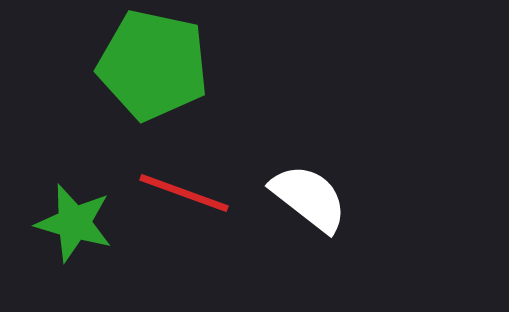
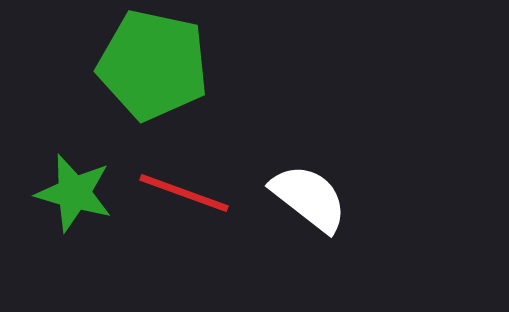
green star: moved 30 px up
